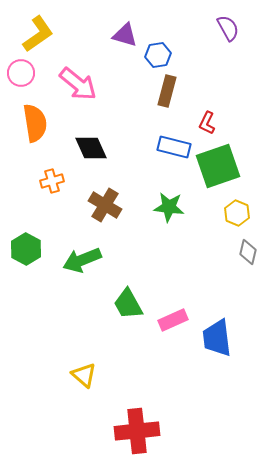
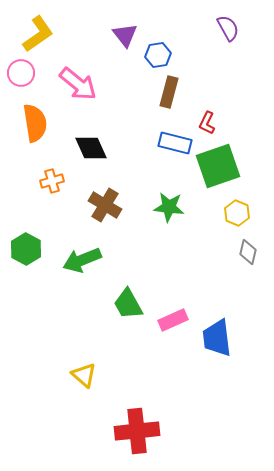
purple triangle: rotated 36 degrees clockwise
brown rectangle: moved 2 px right, 1 px down
blue rectangle: moved 1 px right, 4 px up
